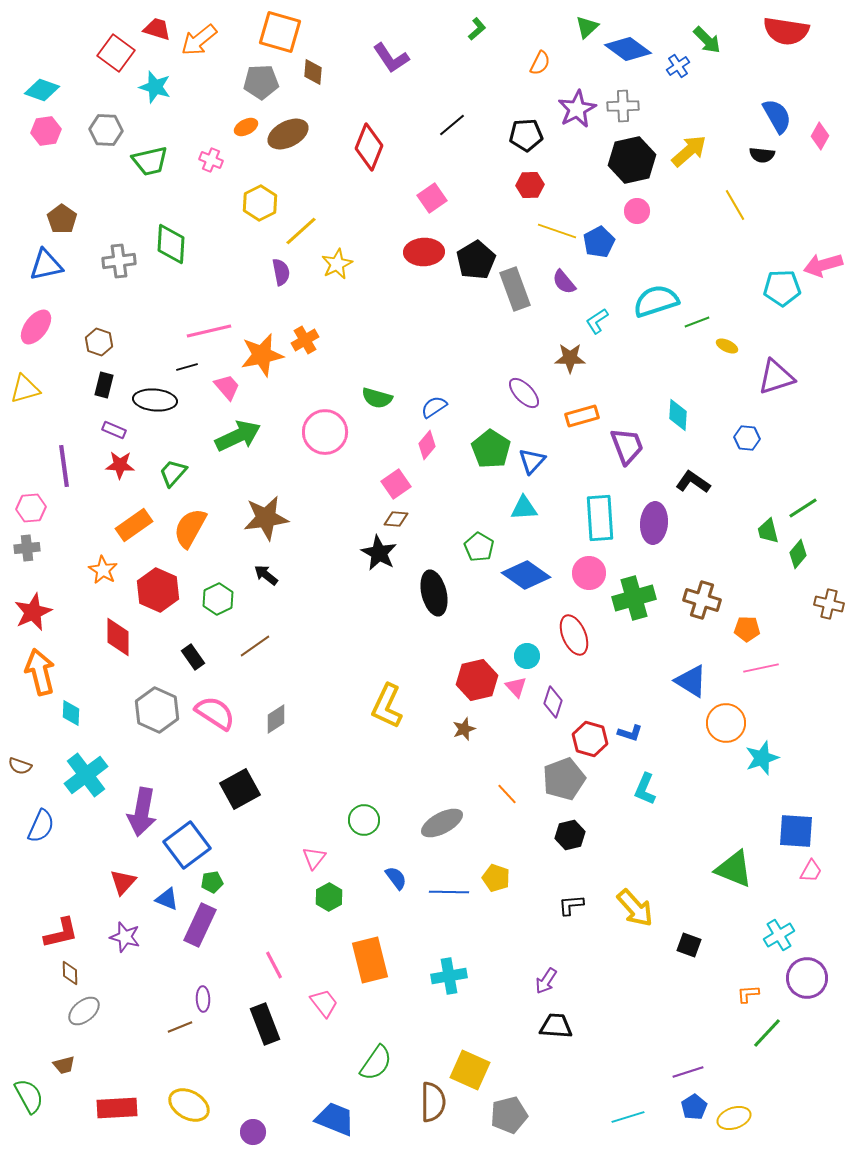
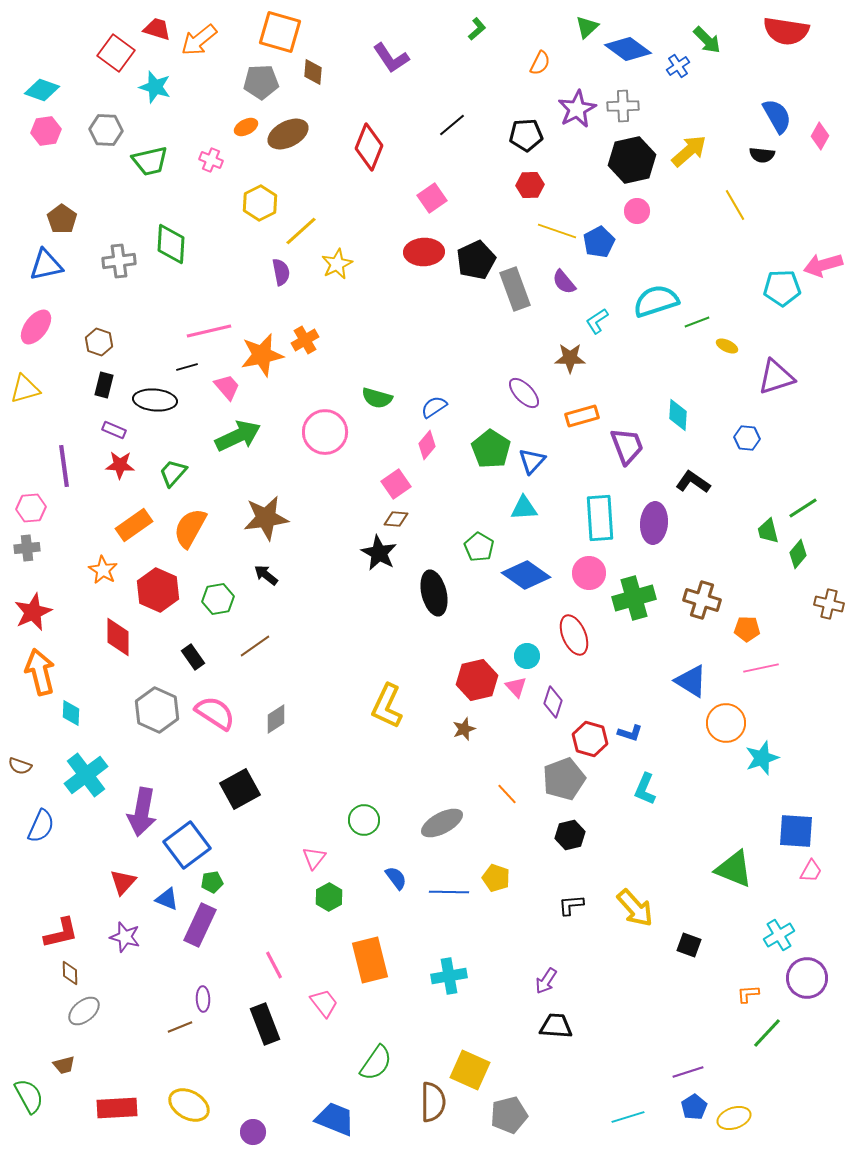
black pentagon at (476, 260): rotated 6 degrees clockwise
green hexagon at (218, 599): rotated 16 degrees clockwise
